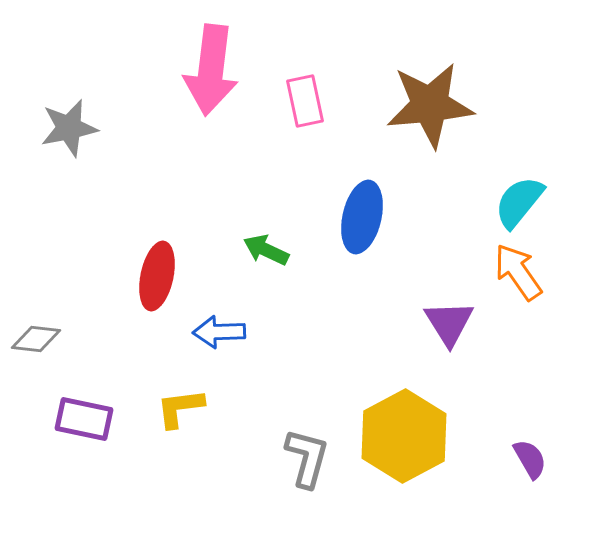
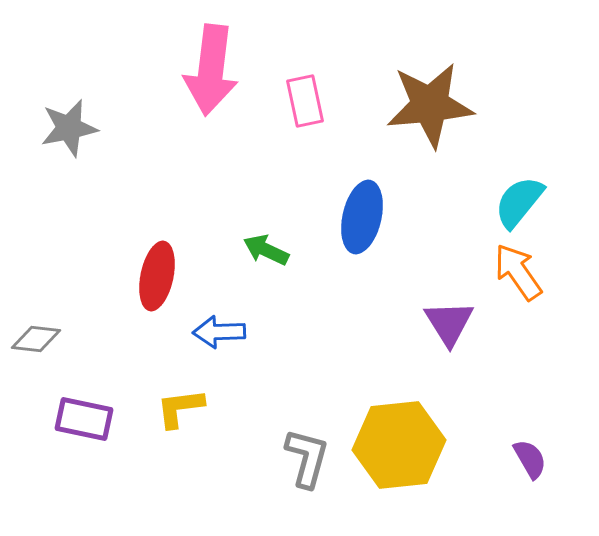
yellow hexagon: moved 5 px left, 9 px down; rotated 22 degrees clockwise
